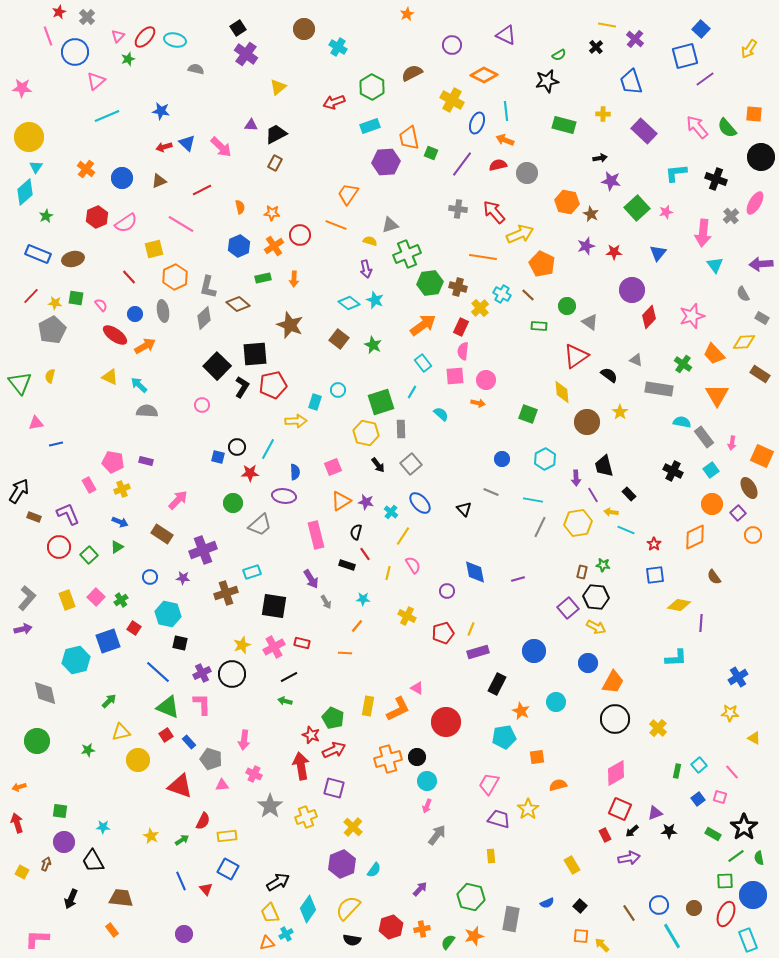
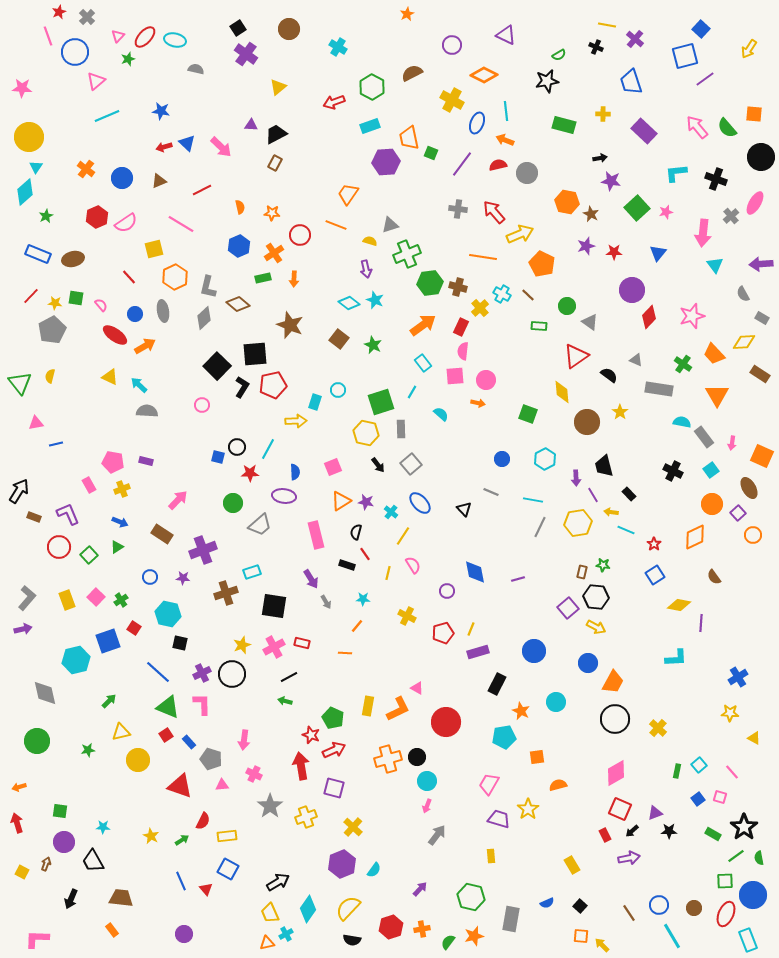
brown circle at (304, 29): moved 15 px left
black cross at (596, 47): rotated 24 degrees counterclockwise
orange cross at (274, 246): moved 7 px down
blue square at (655, 575): rotated 24 degrees counterclockwise
